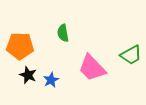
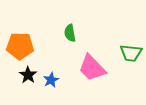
green semicircle: moved 7 px right
green trapezoid: moved 2 px up; rotated 35 degrees clockwise
black star: rotated 12 degrees clockwise
